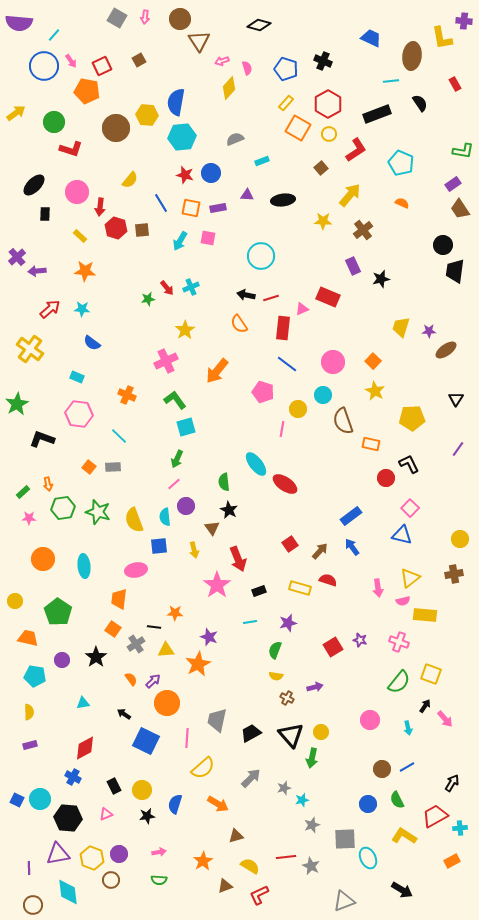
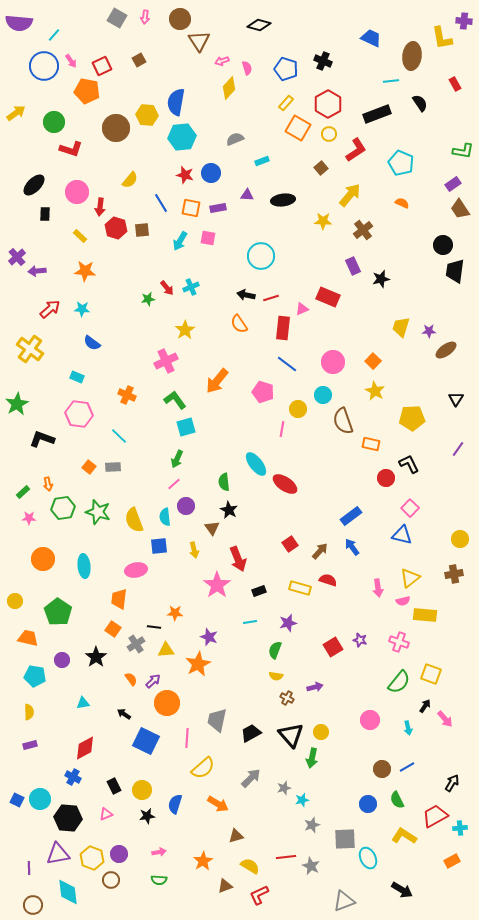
orange arrow at (217, 371): moved 10 px down
